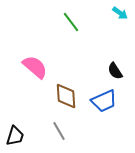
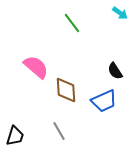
green line: moved 1 px right, 1 px down
pink semicircle: moved 1 px right
brown diamond: moved 6 px up
